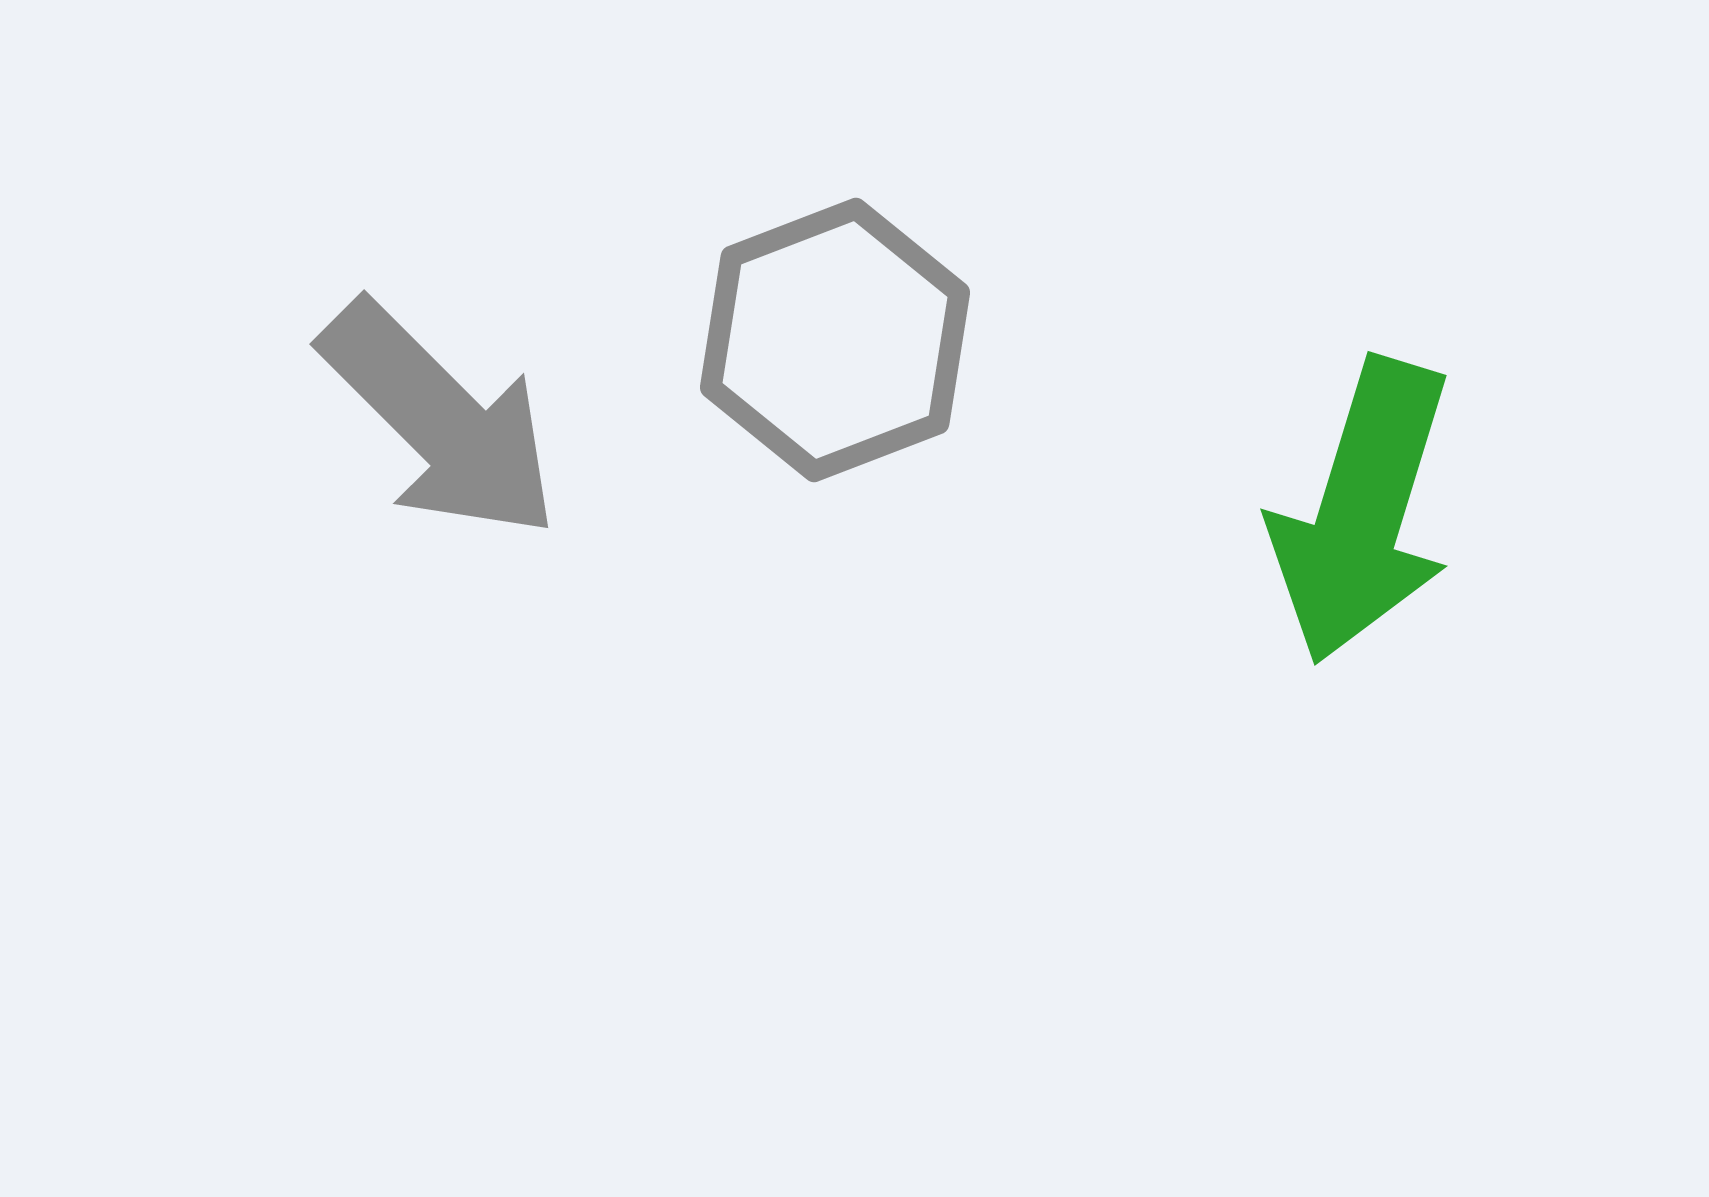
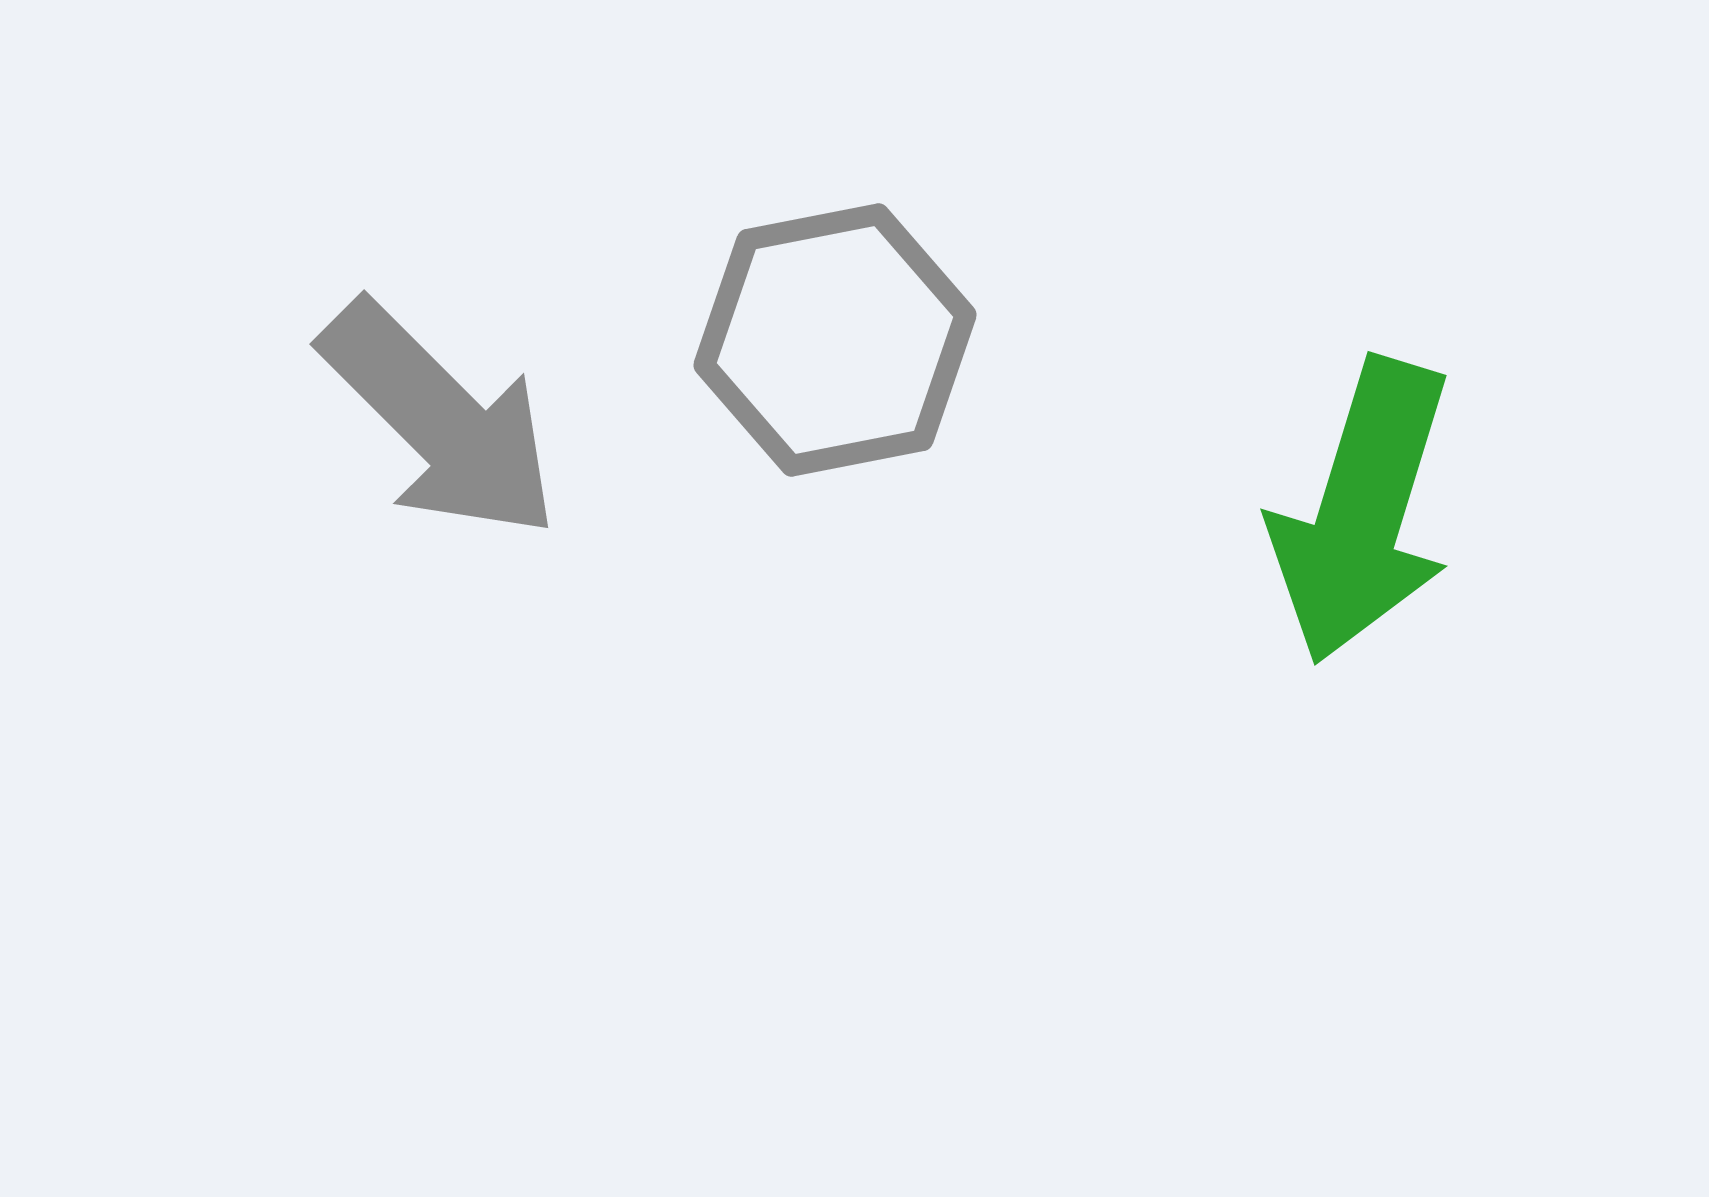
gray hexagon: rotated 10 degrees clockwise
